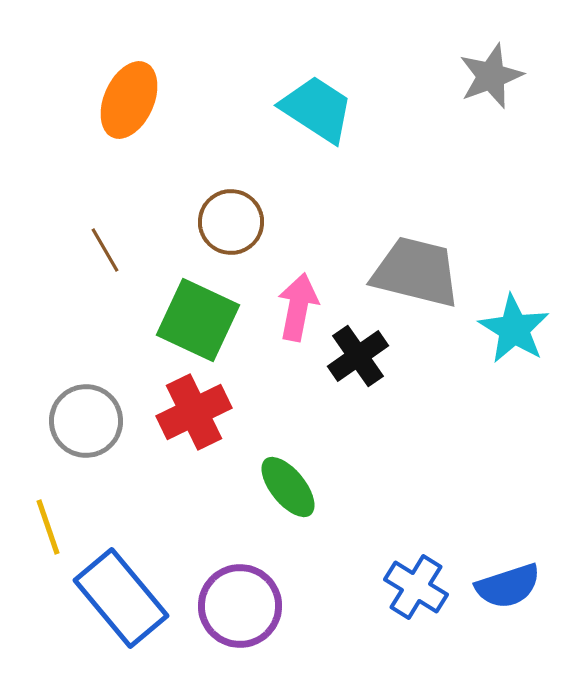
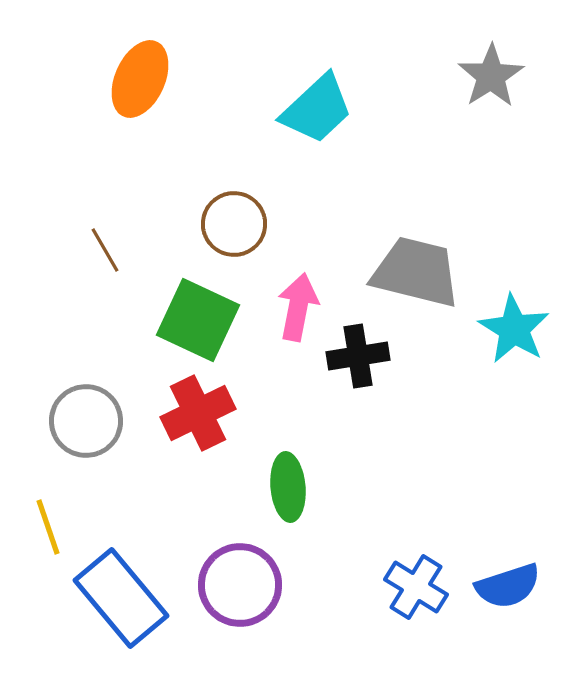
gray star: rotated 12 degrees counterclockwise
orange ellipse: moved 11 px right, 21 px up
cyan trapezoid: rotated 104 degrees clockwise
brown circle: moved 3 px right, 2 px down
black cross: rotated 26 degrees clockwise
red cross: moved 4 px right, 1 px down
green ellipse: rotated 34 degrees clockwise
purple circle: moved 21 px up
